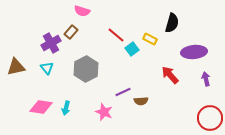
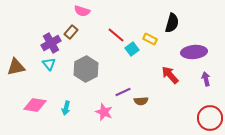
cyan triangle: moved 2 px right, 4 px up
pink diamond: moved 6 px left, 2 px up
